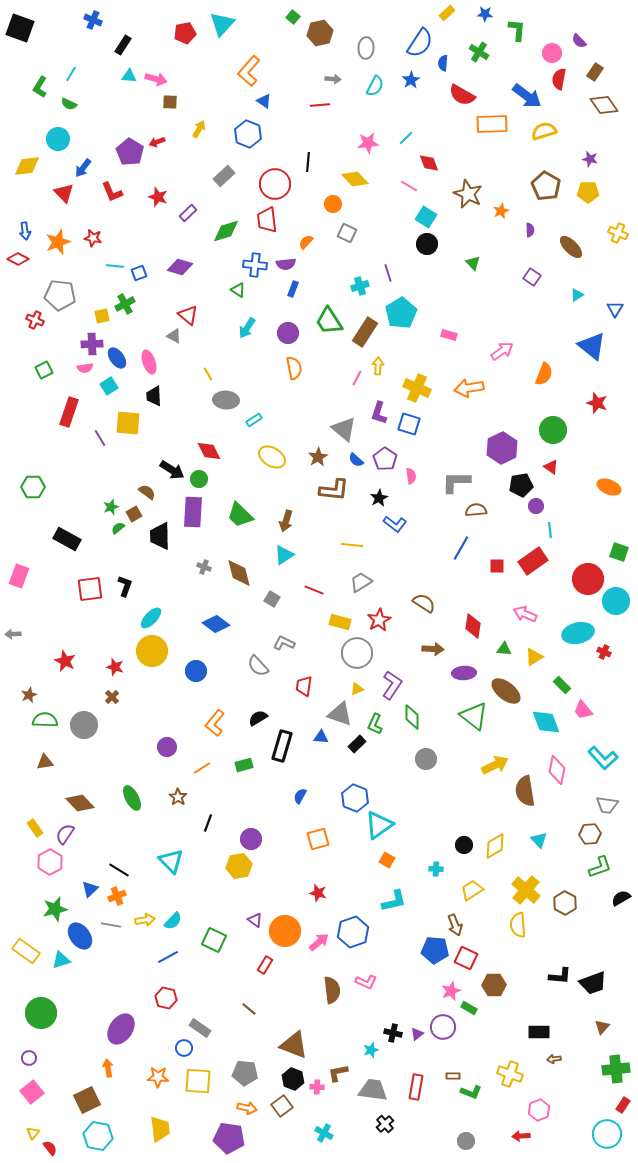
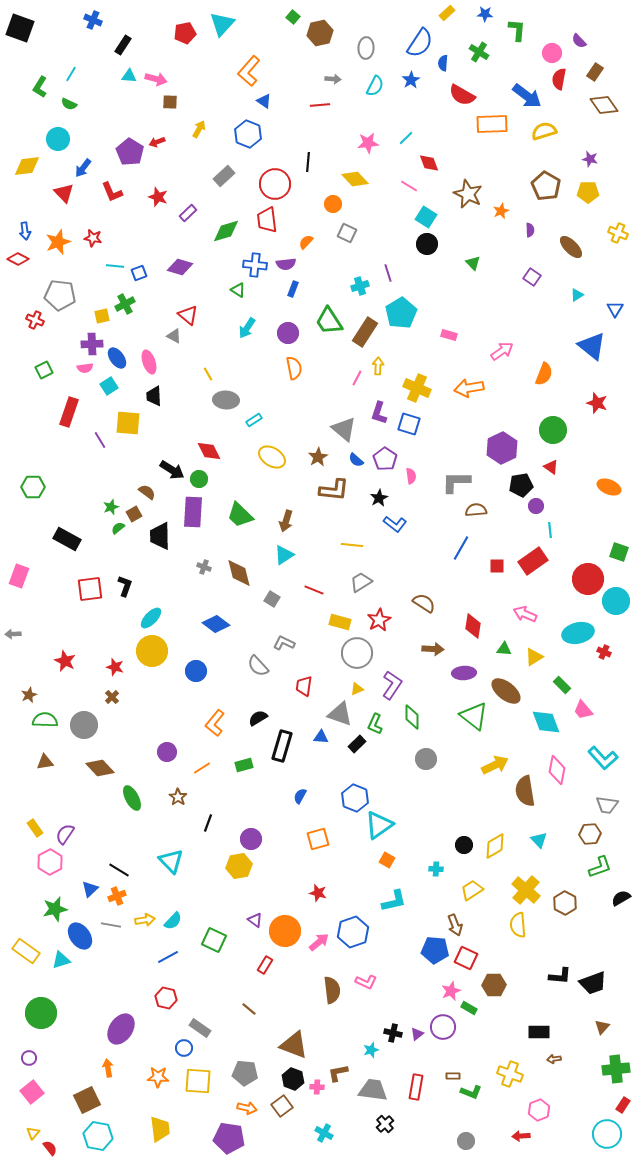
purple line at (100, 438): moved 2 px down
purple circle at (167, 747): moved 5 px down
brown diamond at (80, 803): moved 20 px right, 35 px up
